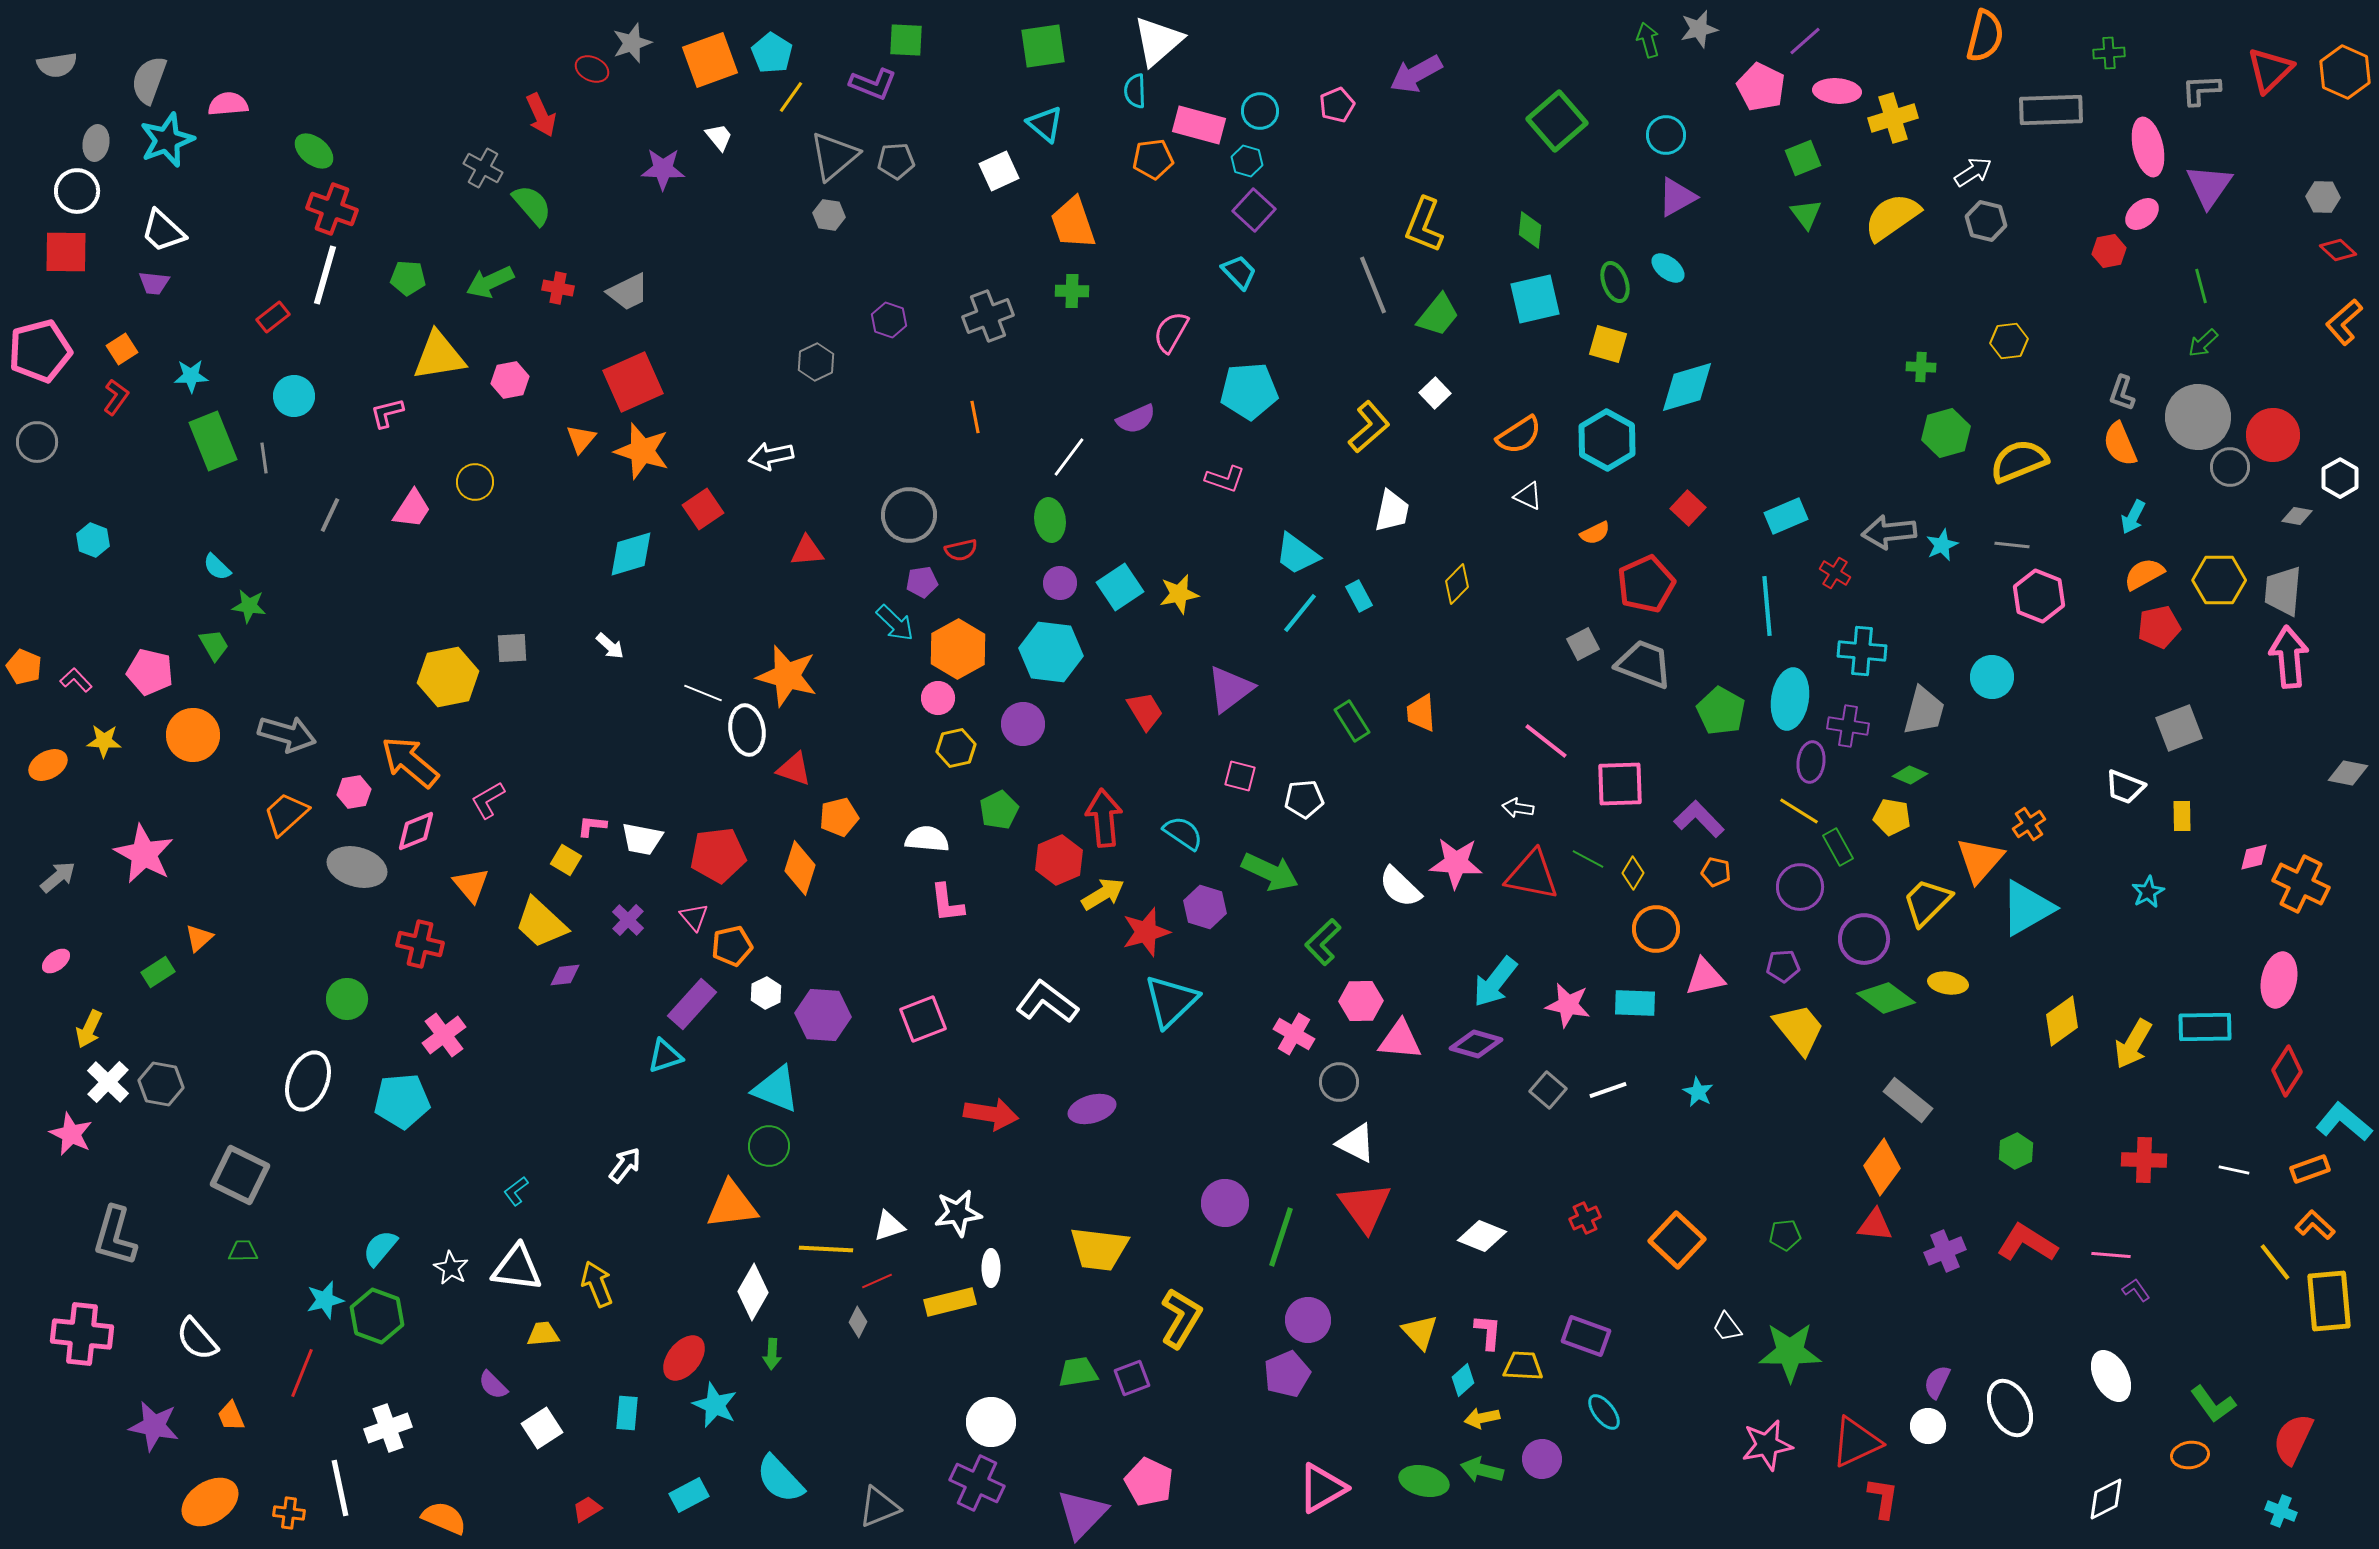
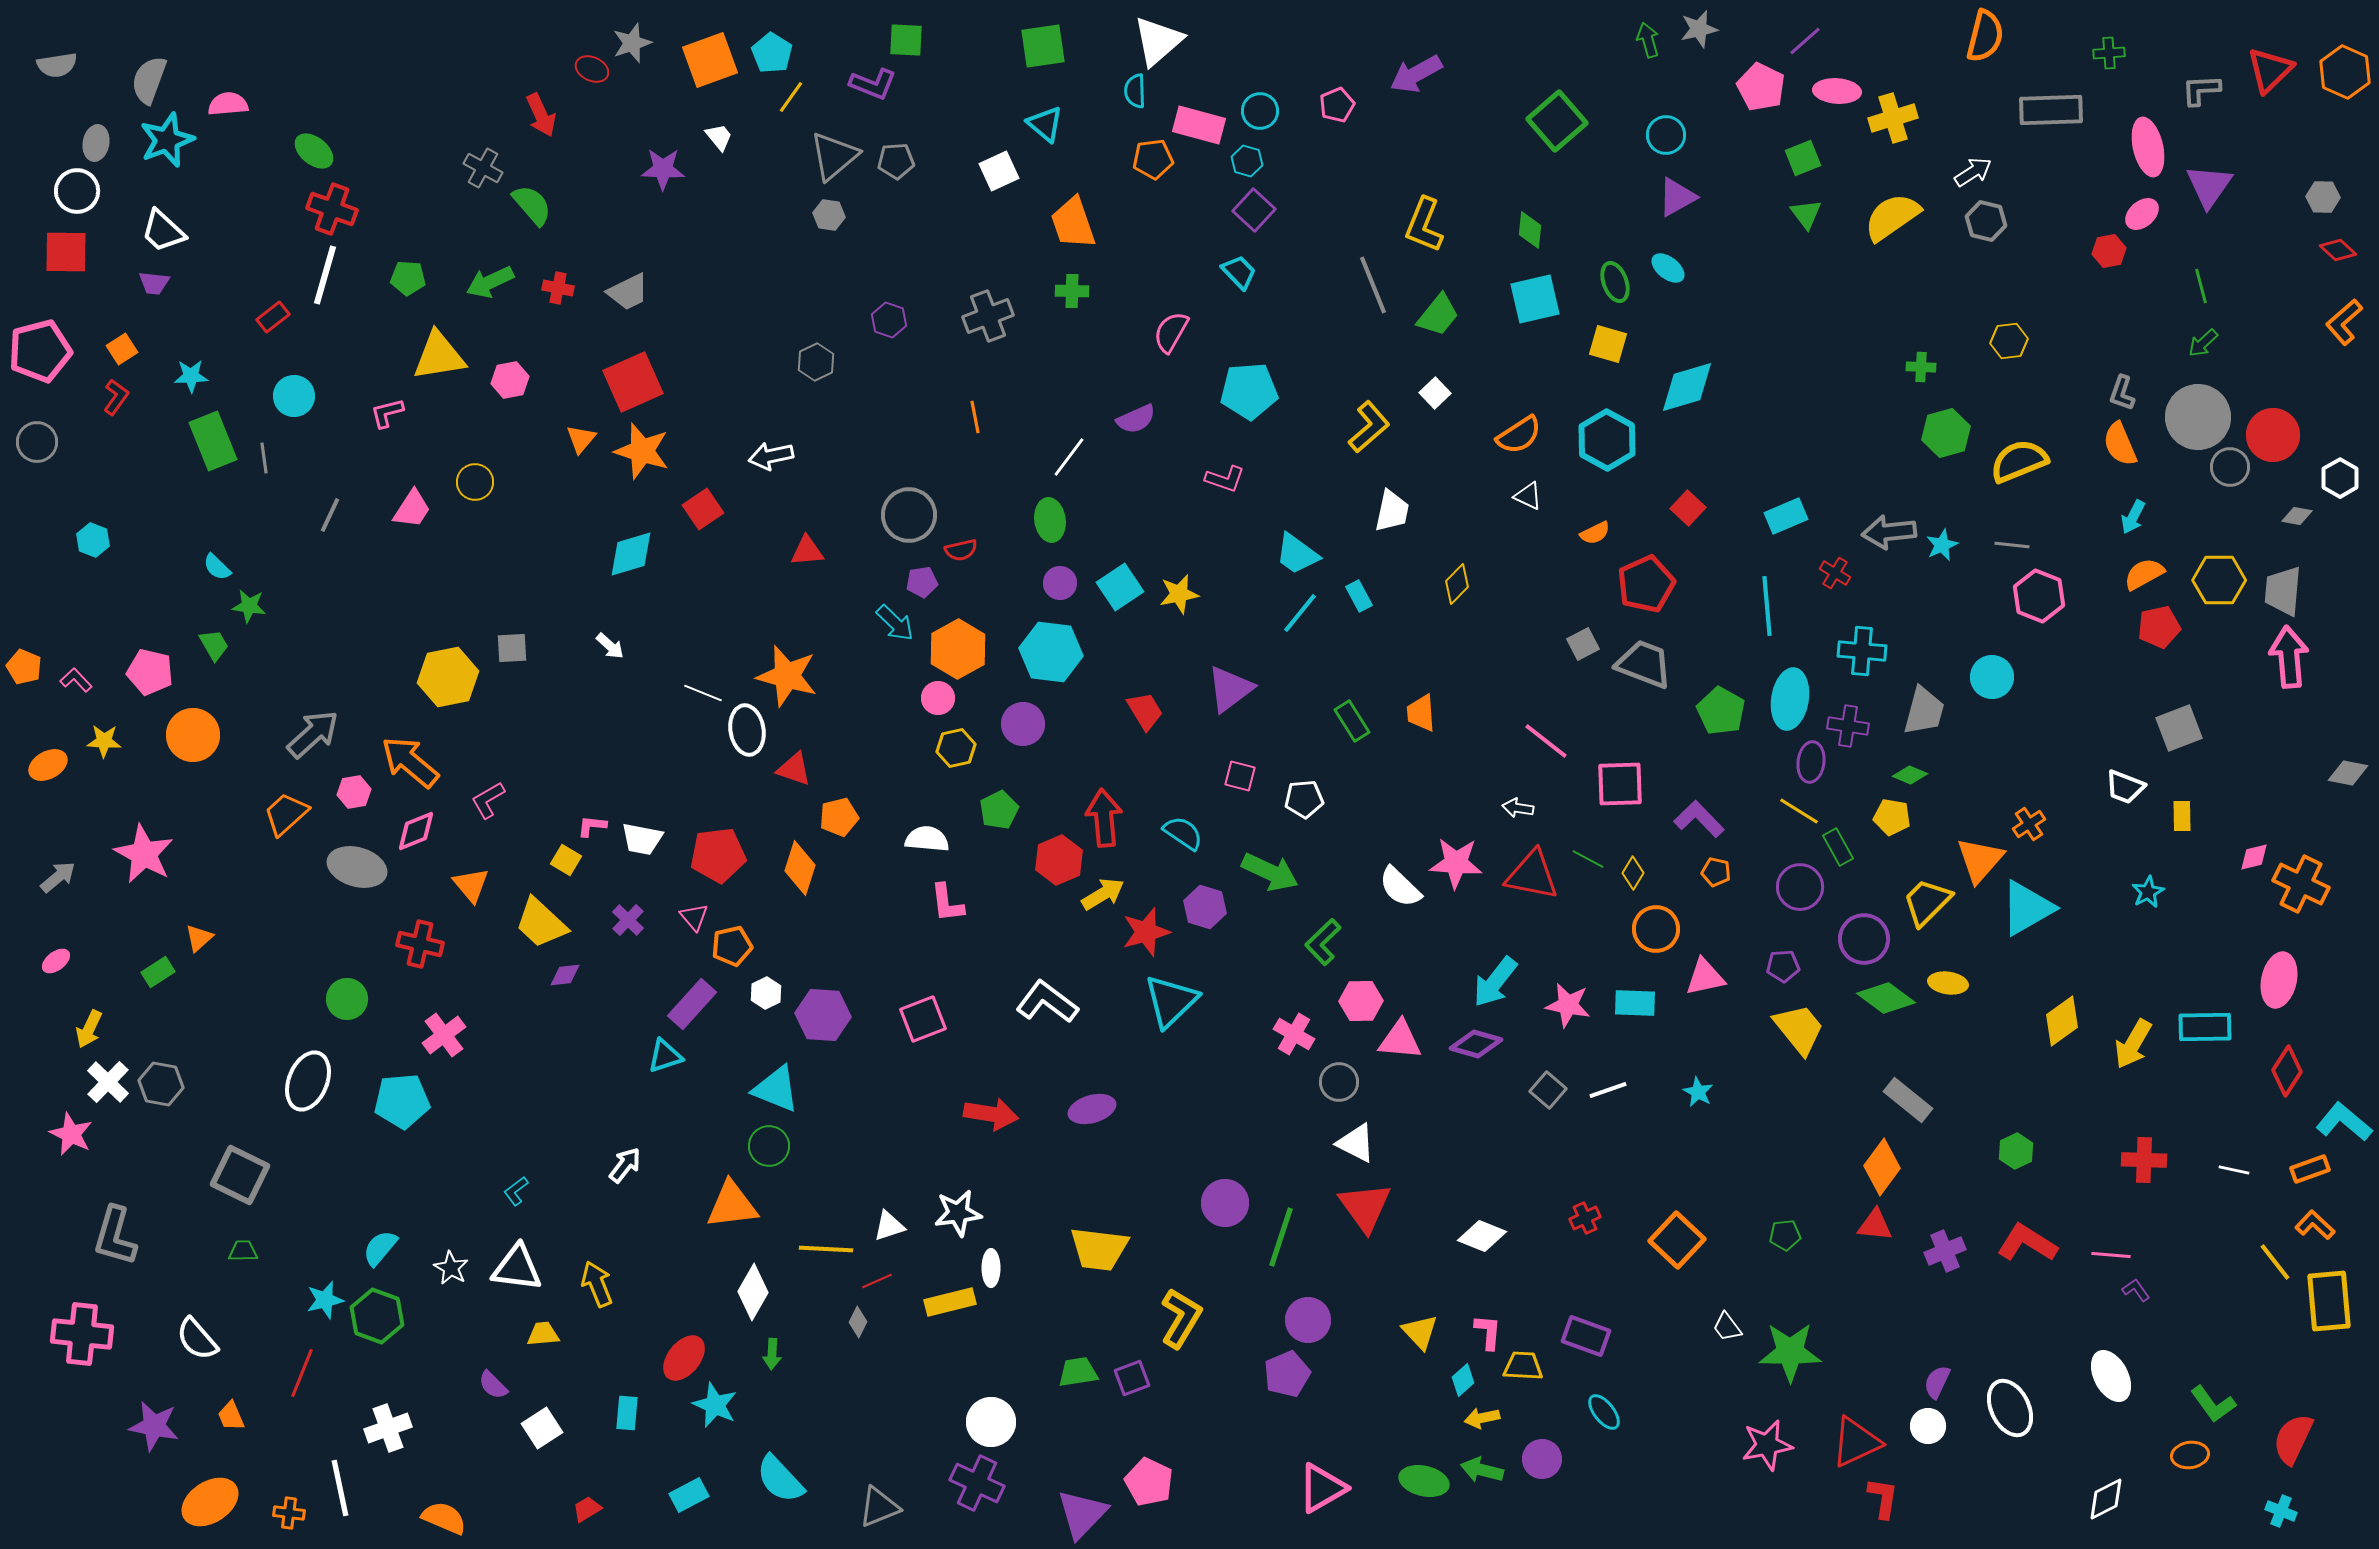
gray arrow at (287, 734): moved 26 px right; rotated 58 degrees counterclockwise
